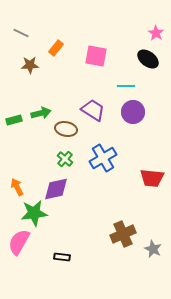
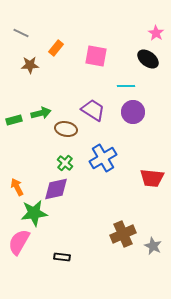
green cross: moved 4 px down
gray star: moved 3 px up
